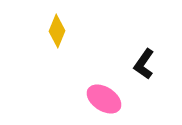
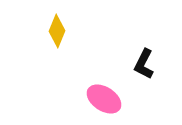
black L-shape: rotated 8 degrees counterclockwise
